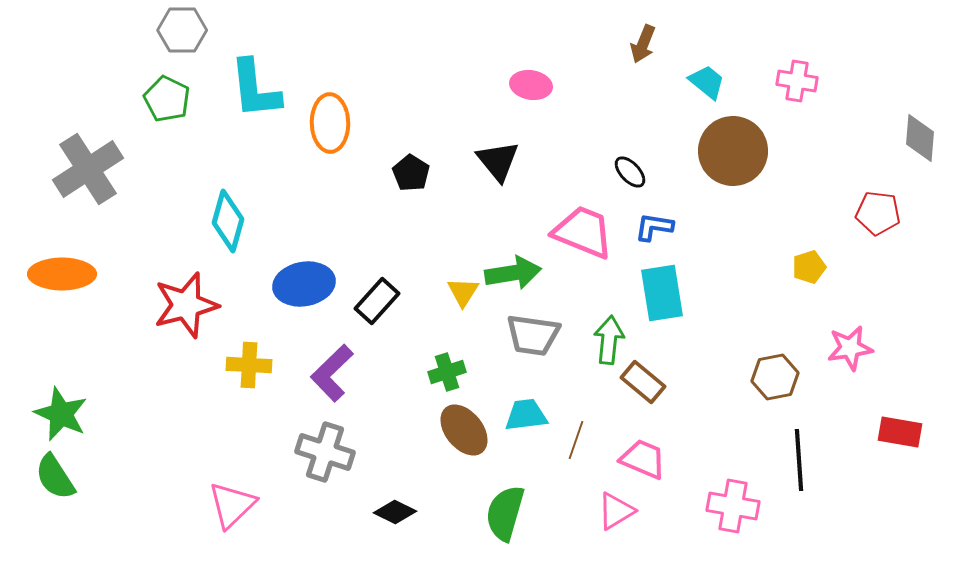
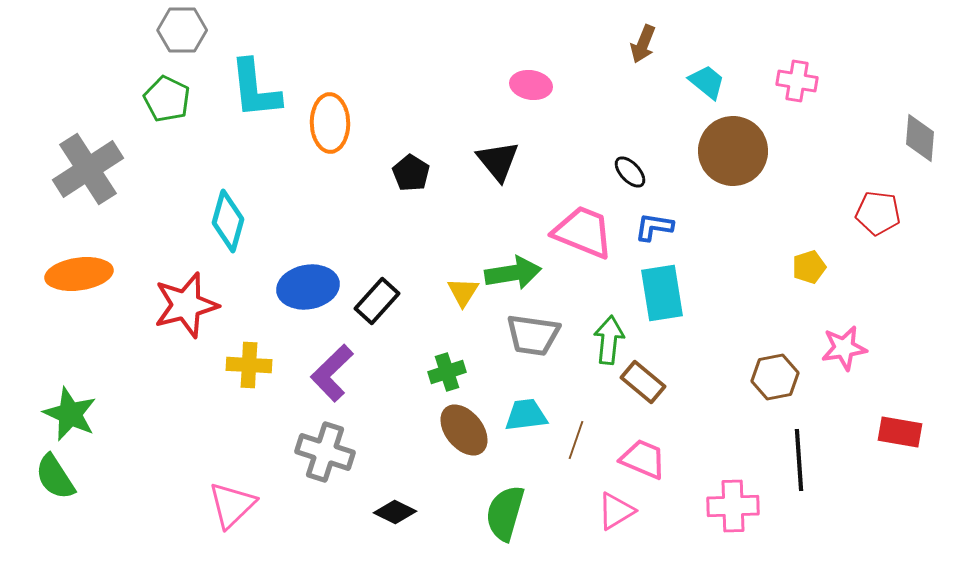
orange ellipse at (62, 274): moved 17 px right; rotated 8 degrees counterclockwise
blue ellipse at (304, 284): moved 4 px right, 3 px down
pink star at (850, 348): moved 6 px left
green star at (61, 414): moved 9 px right
pink cross at (733, 506): rotated 12 degrees counterclockwise
